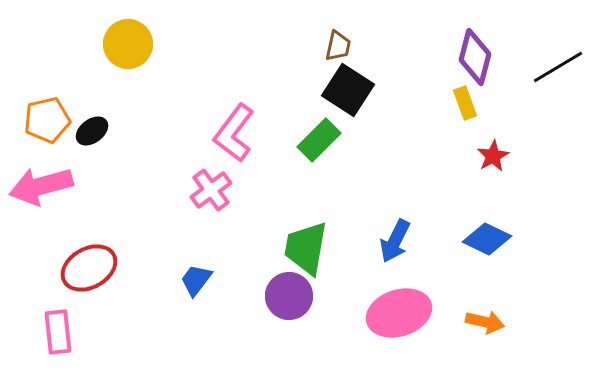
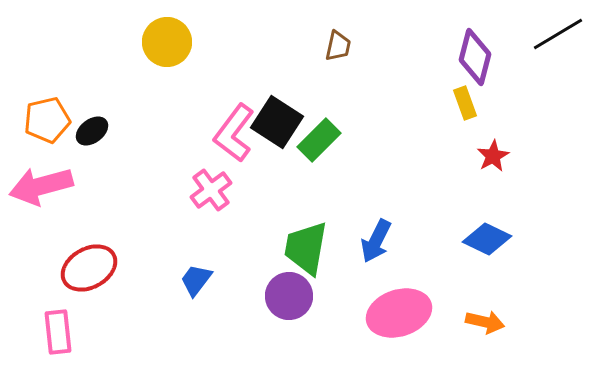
yellow circle: moved 39 px right, 2 px up
black line: moved 33 px up
black square: moved 71 px left, 32 px down
blue arrow: moved 19 px left
